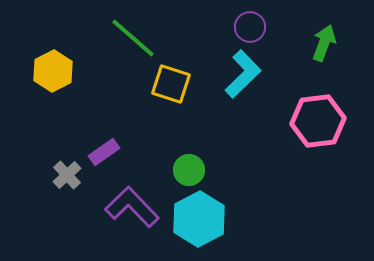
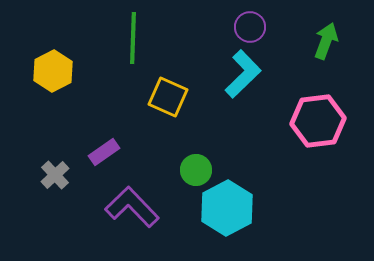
green line: rotated 51 degrees clockwise
green arrow: moved 2 px right, 2 px up
yellow square: moved 3 px left, 13 px down; rotated 6 degrees clockwise
green circle: moved 7 px right
gray cross: moved 12 px left
cyan hexagon: moved 28 px right, 11 px up
